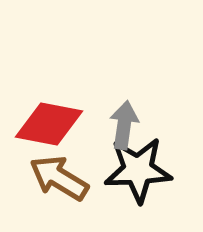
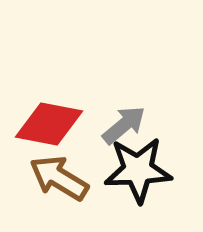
gray arrow: rotated 42 degrees clockwise
